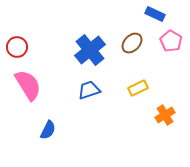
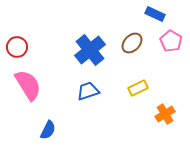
blue trapezoid: moved 1 px left, 1 px down
orange cross: moved 1 px up
